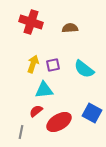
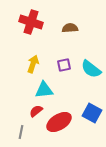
purple square: moved 11 px right
cyan semicircle: moved 7 px right
